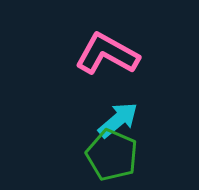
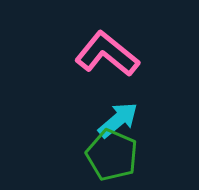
pink L-shape: rotated 10 degrees clockwise
